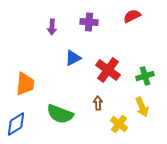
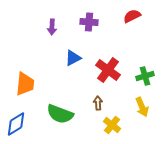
yellow cross: moved 7 px left, 1 px down
